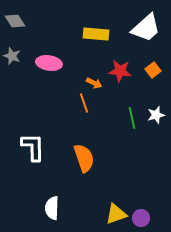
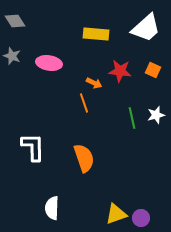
orange square: rotated 28 degrees counterclockwise
